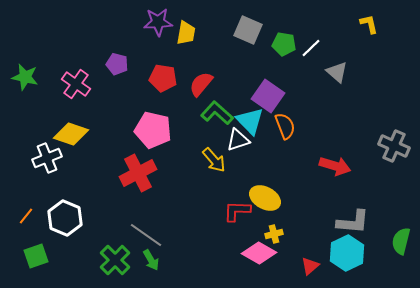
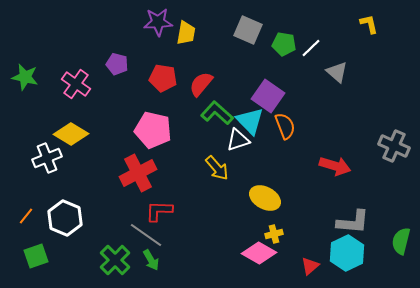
yellow diamond: rotated 12 degrees clockwise
yellow arrow: moved 3 px right, 8 px down
red L-shape: moved 78 px left
